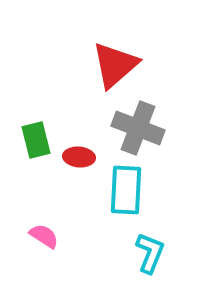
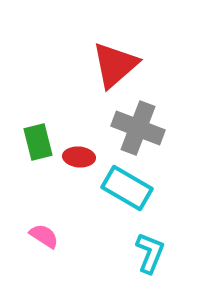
green rectangle: moved 2 px right, 2 px down
cyan rectangle: moved 1 px right, 2 px up; rotated 63 degrees counterclockwise
